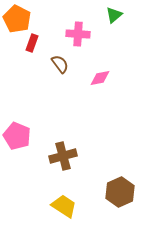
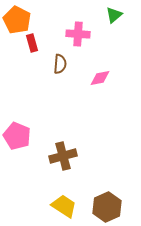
orange pentagon: moved 1 px down
red rectangle: rotated 36 degrees counterclockwise
brown semicircle: rotated 42 degrees clockwise
brown hexagon: moved 13 px left, 15 px down
